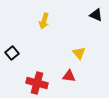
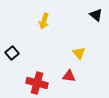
black triangle: rotated 16 degrees clockwise
